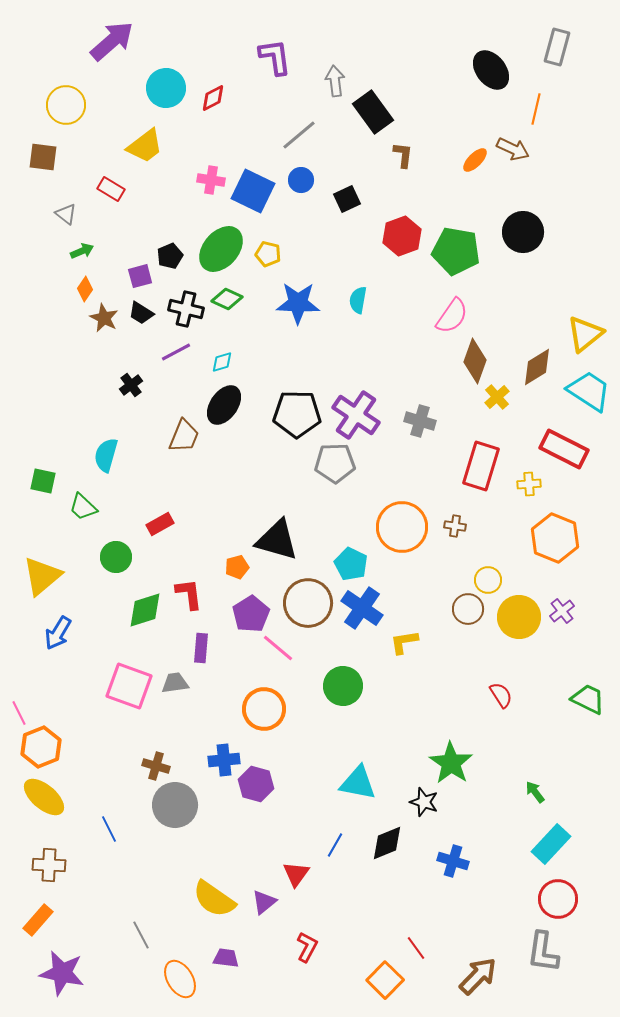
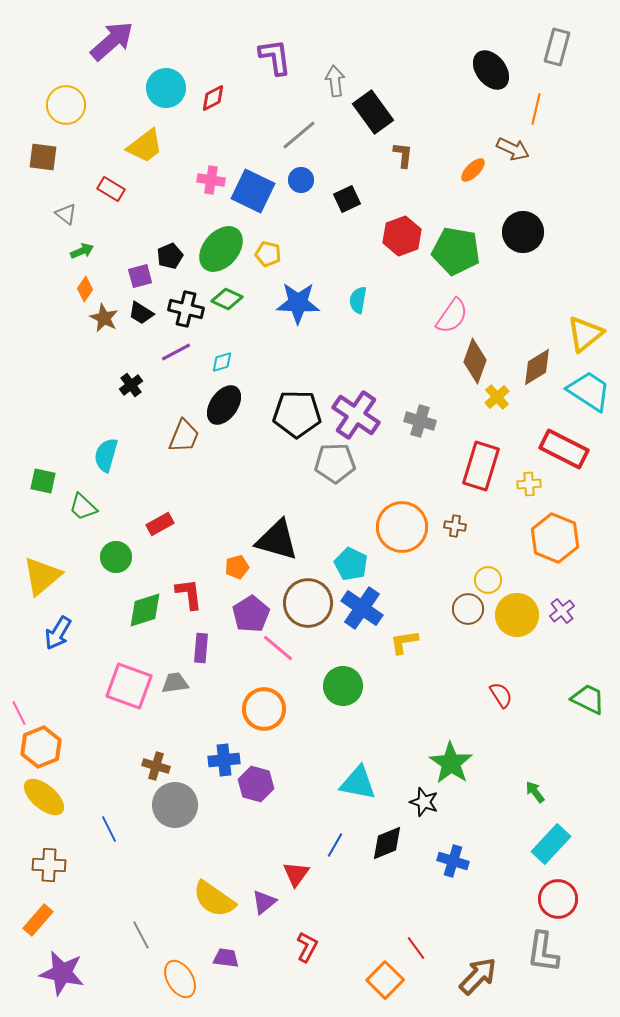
orange ellipse at (475, 160): moved 2 px left, 10 px down
yellow circle at (519, 617): moved 2 px left, 2 px up
